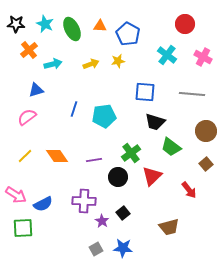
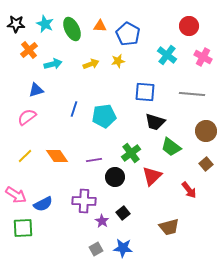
red circle: moved 4 px right, 2 px down
black circle: moved 3 px left
